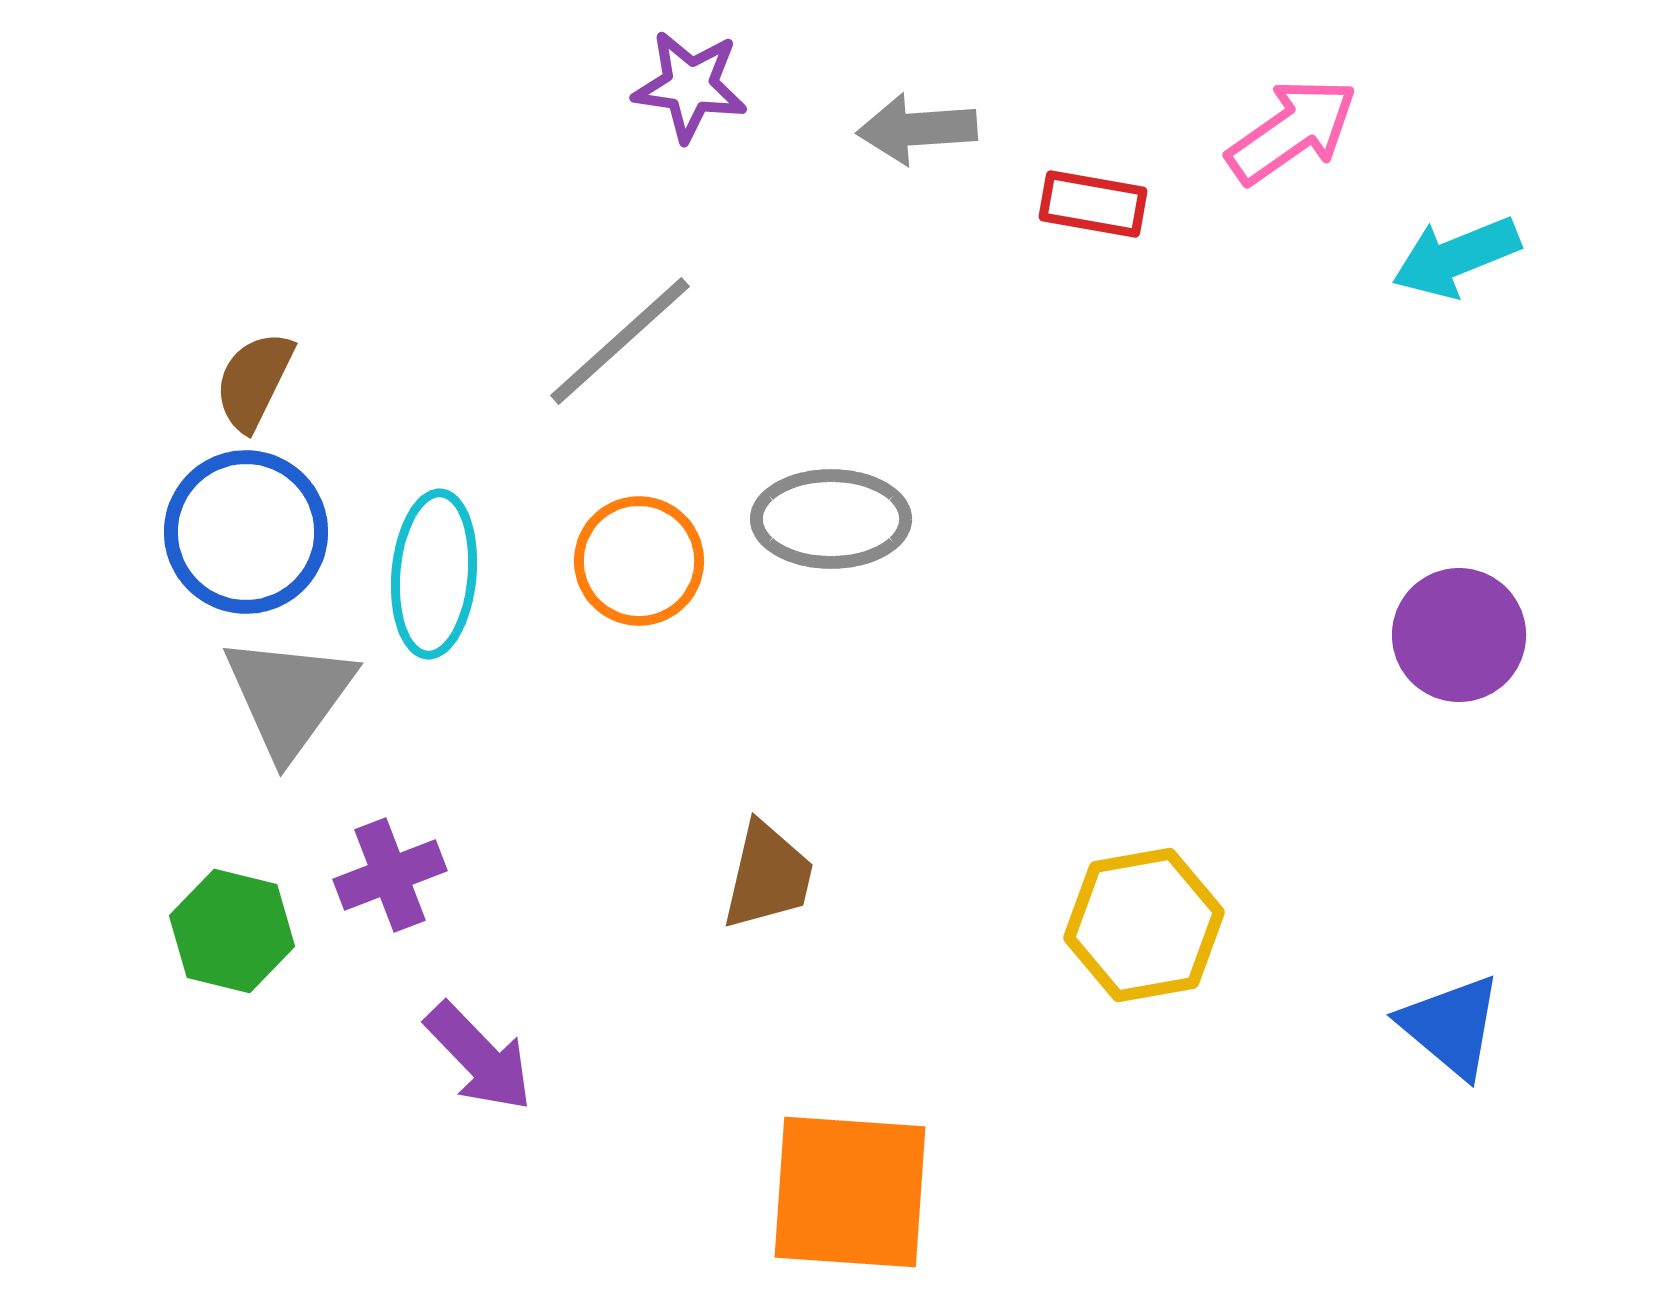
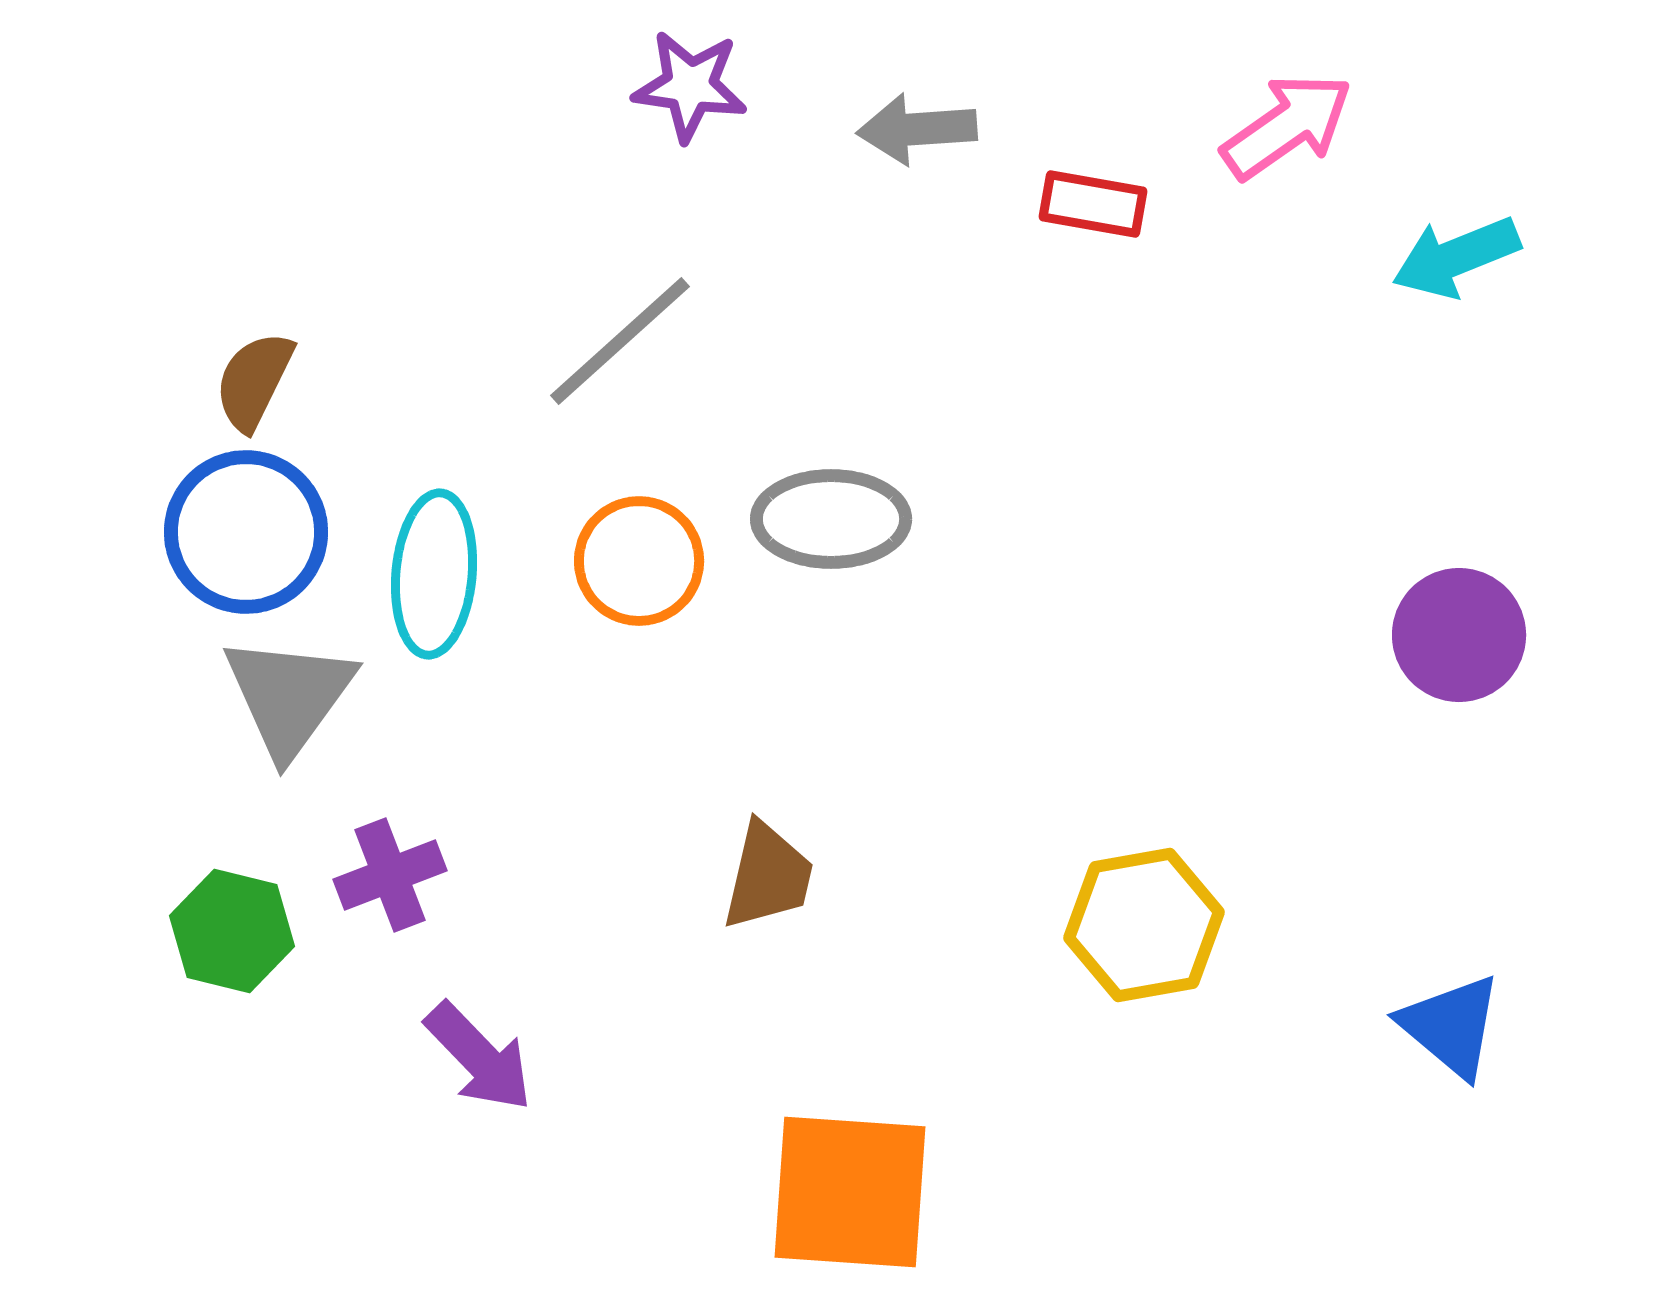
pink arrow: moved 5 px left, 5 px up
